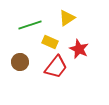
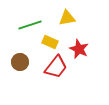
yellow triangle: rotated 24 degrees clockwise
